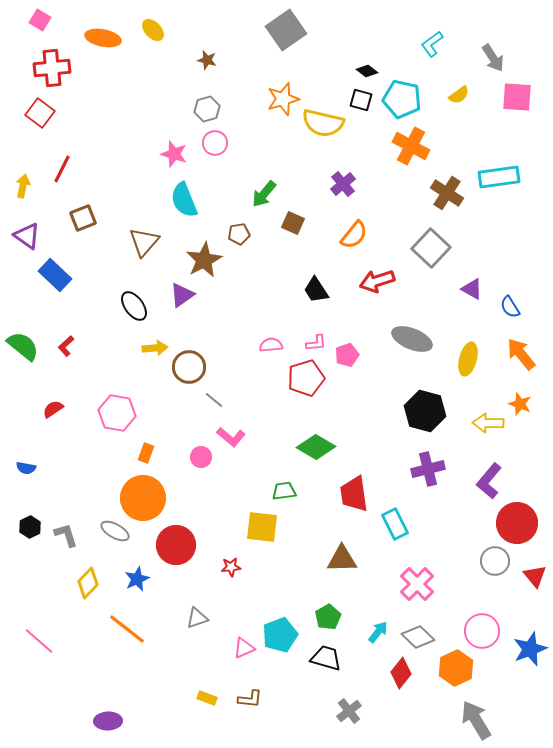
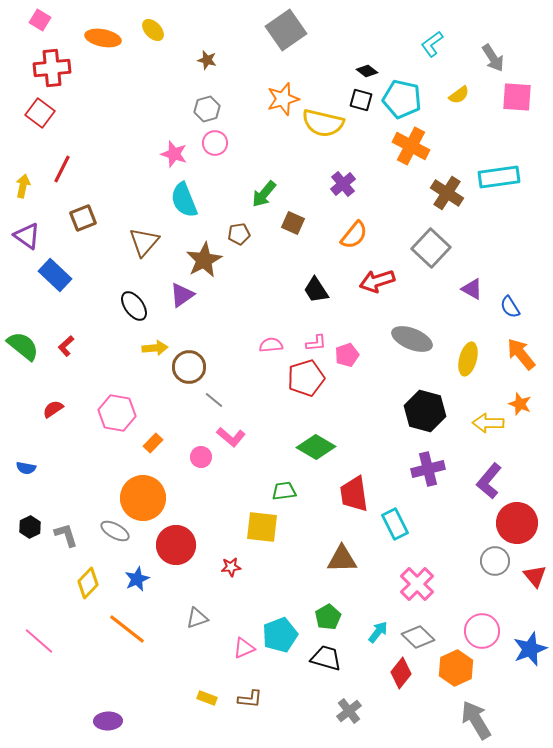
orange rectangle at (146, 453): moved 7 px right, 10 px up; rotated 24 degrees clockwise
